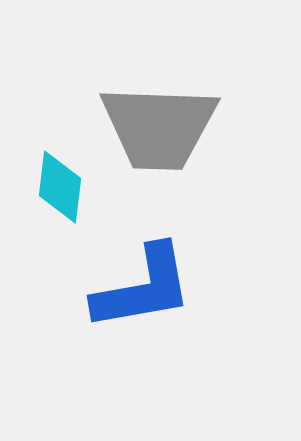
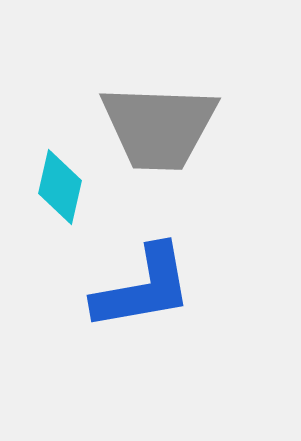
cyan diamond: rotated 6 degrees clockwise
